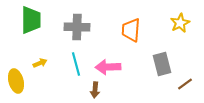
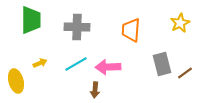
cyan line: rotated 75 degrees clockwise
brown line: moved 11 px up
